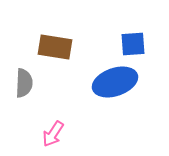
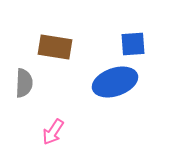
pink arrow: moved 2 px up
